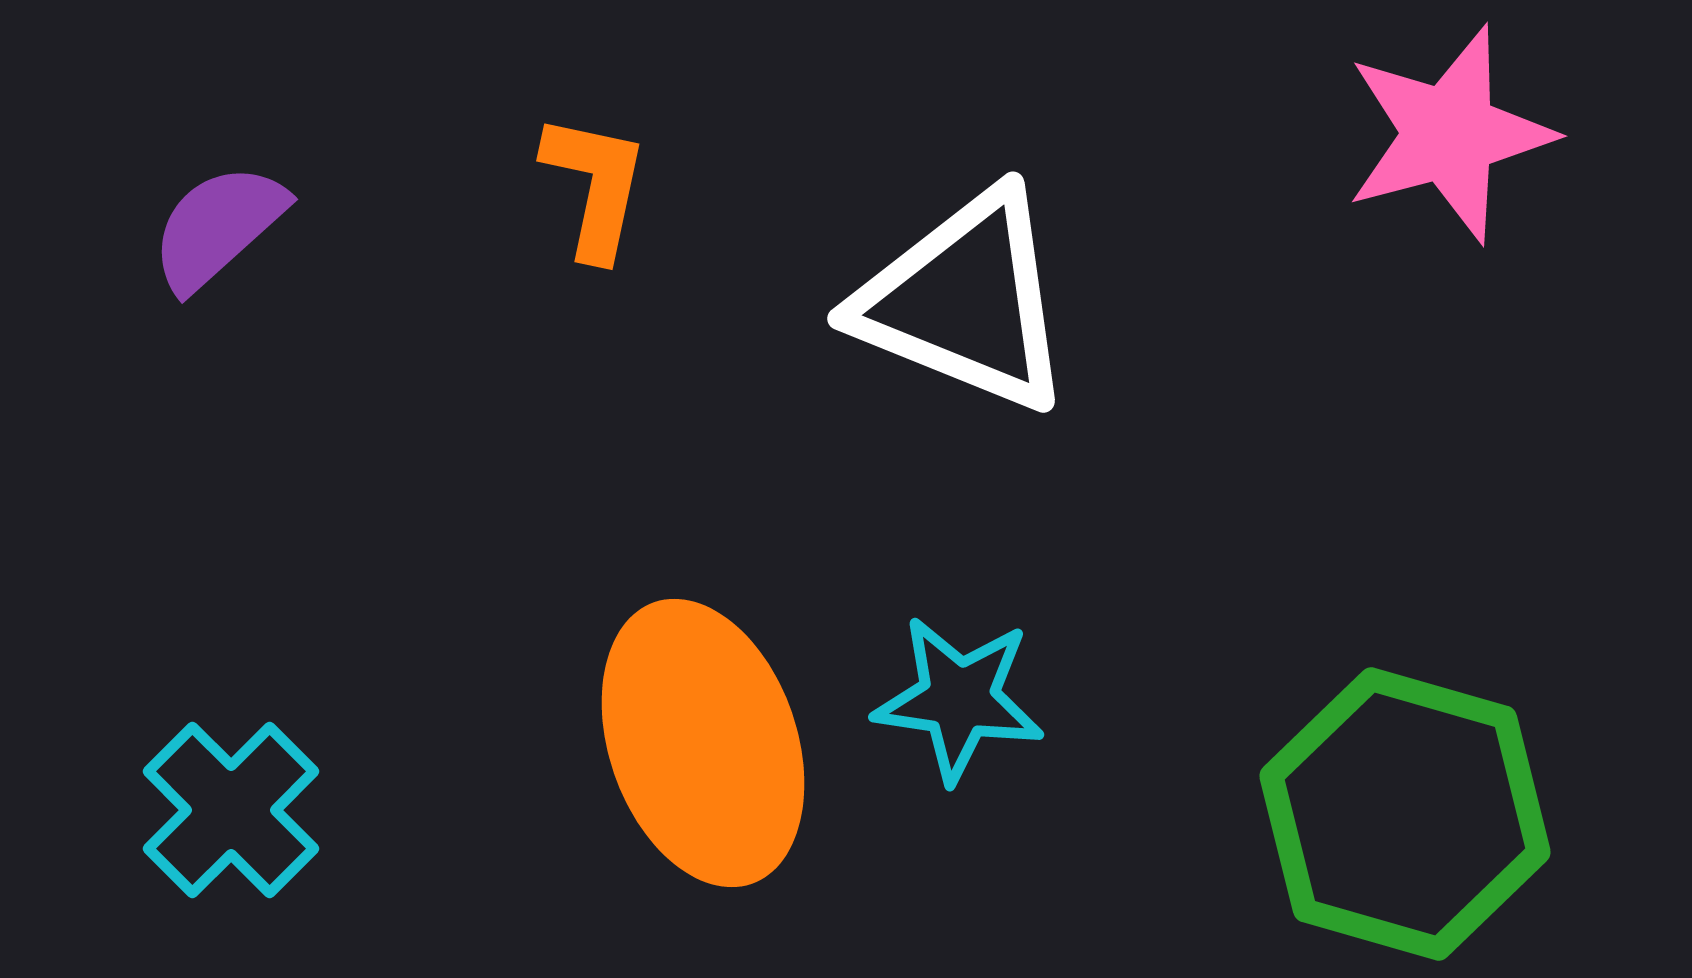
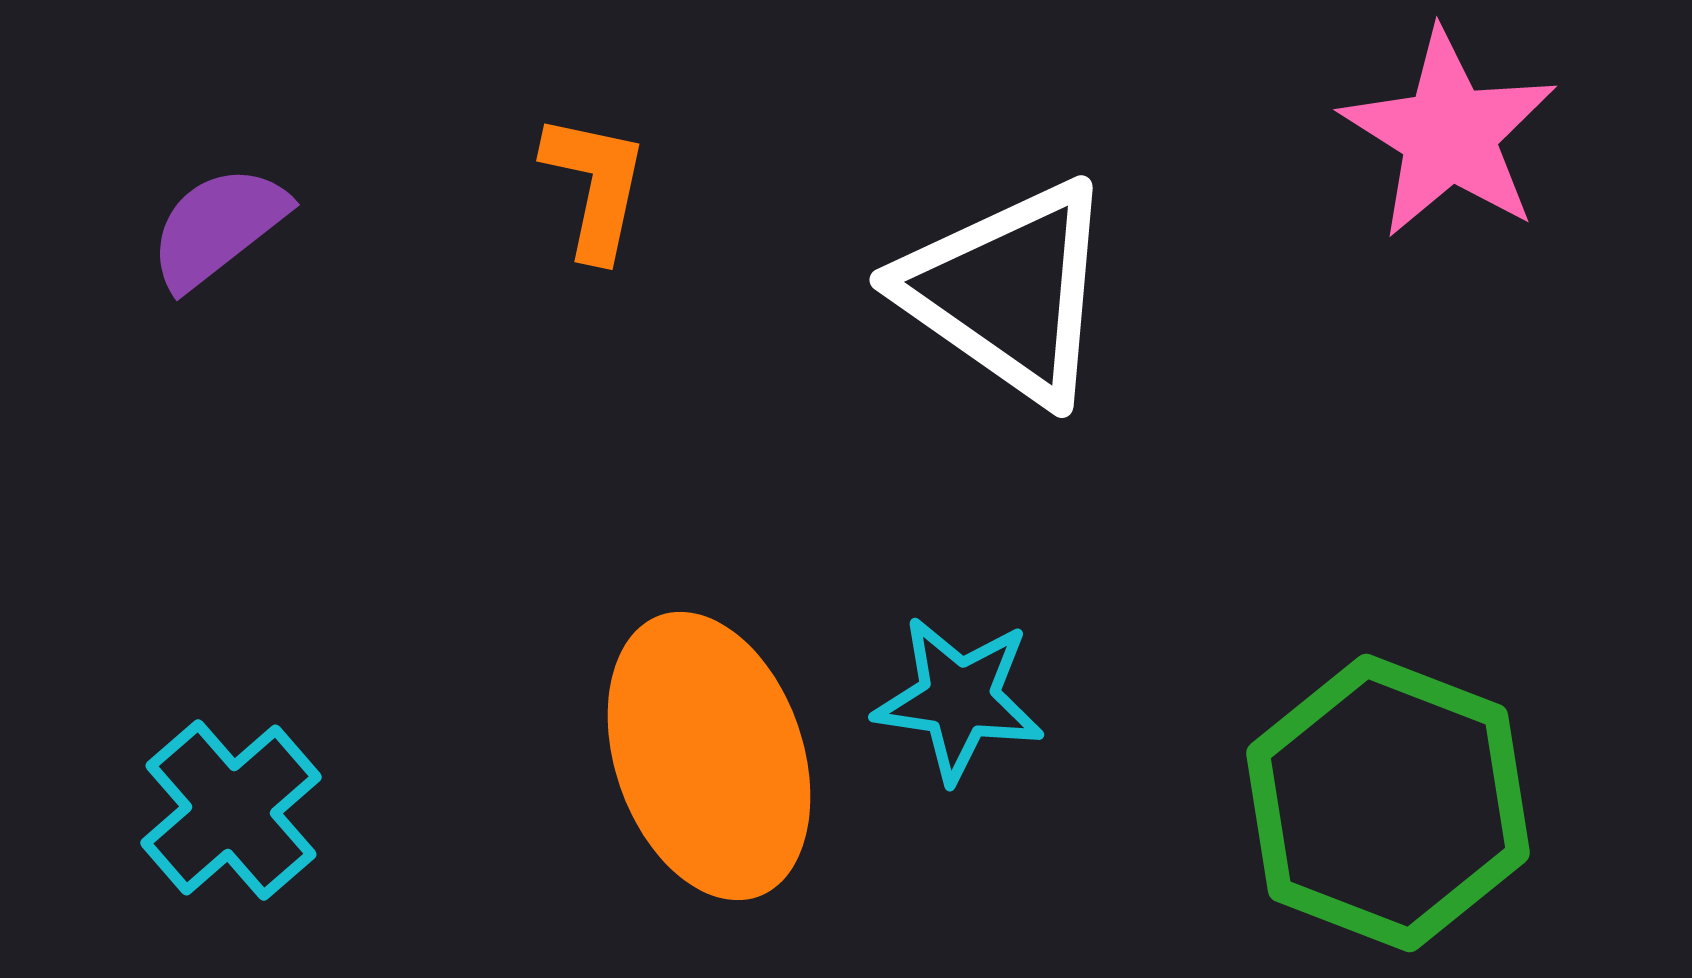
pink star: rotated 25 degrees counterclockwise
purple semicircle: rotated 4 degrees clockwise
white triangle: moved 43 px right, 10 px up; rotated 13 degrees clockwise
orange ellipse: moved 6 px right, 13 px down
cyan cross: rotated 4 degrees clockwise
green hexagon: moved 17 px left, 11 px up; rotated 5 degrees clockwise
